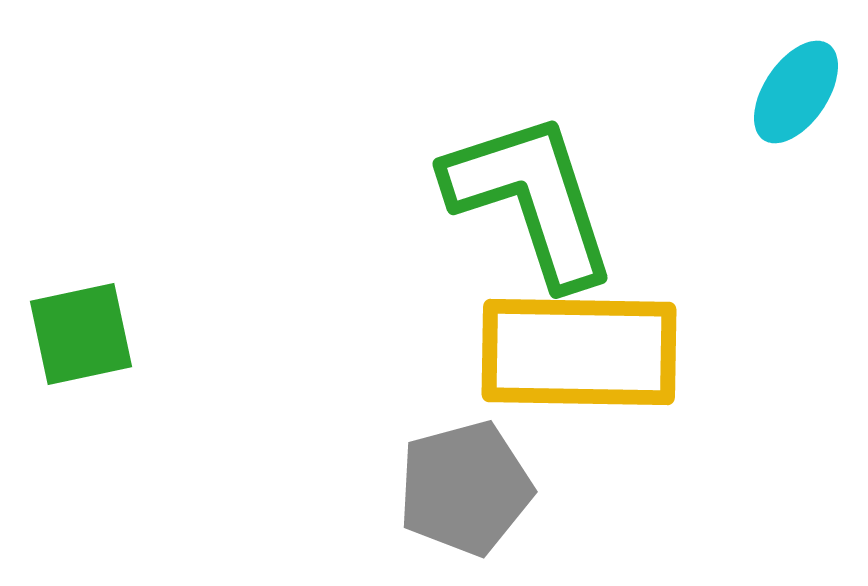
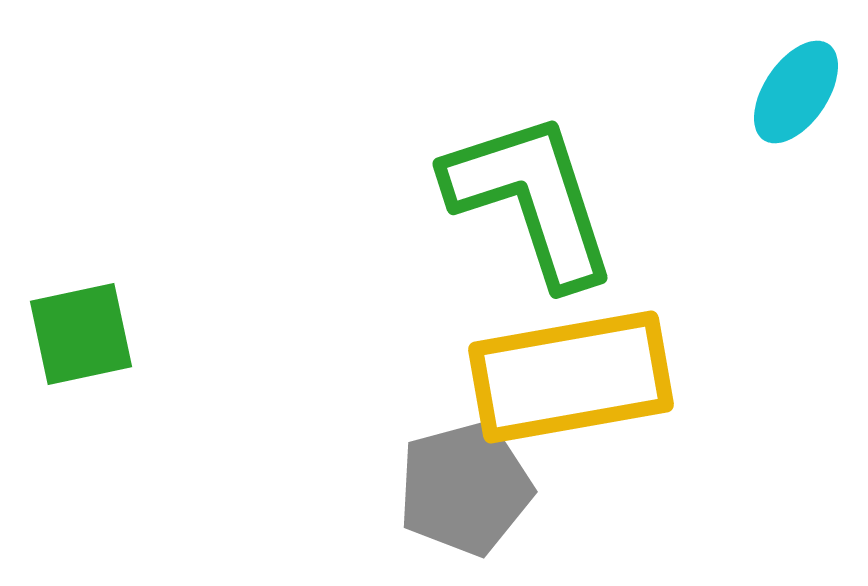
yellow rectangle: moved 8 px left, 25 px down; rotated 11 degrees counterclockwise
